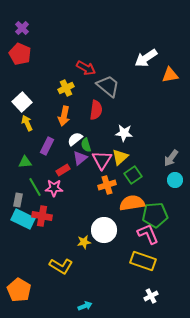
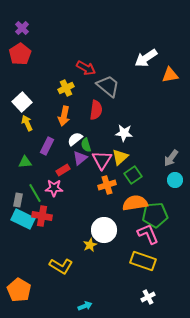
red pentagon: rotated 15 degrees clockwise
green line: moved 6 px down
orange semicircle: moved 3 px right
yellow star: moved 6 px right, 3 px down; rotated 16 degrees counterclockwise
white cross: moved 3 px left, 1 px down
